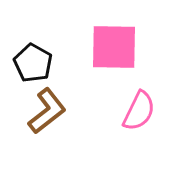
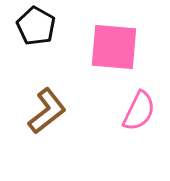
pink square: rotated 4 degrees clockwise
black pentagon: moved 3 px right, 37 px up
